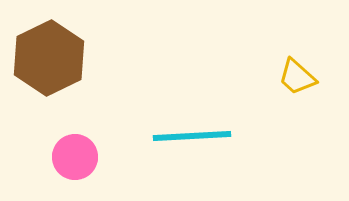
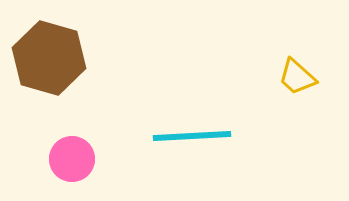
brown hexagon: rotated 18 degrees counterclockwise
pink circle: moved 3 px left, 2 px down
